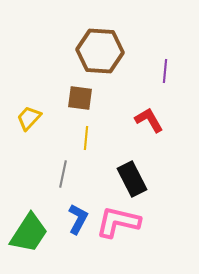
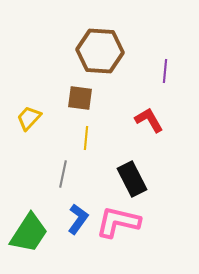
blue L-shape: rotated 8 degrees clockwise
